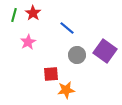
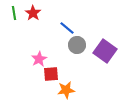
green line: moved 2 px up; rotated 24 degrees counterclockwise
pink star: moved 11 px right, 17 px down
gray circle: moved 10 px up
